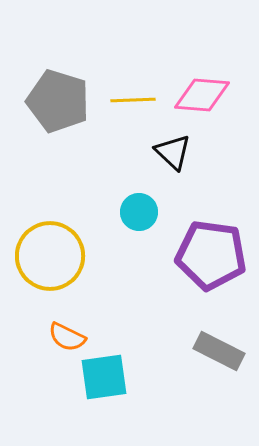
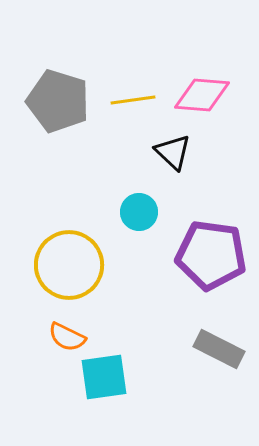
yellow line: rotated 6 degrees counterclockwise
yellow circle: moved 19 px right, 9 px down
gray rectangle: moved 2 px up
